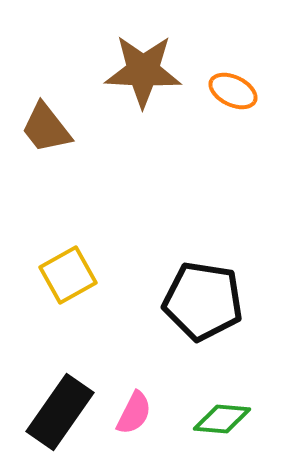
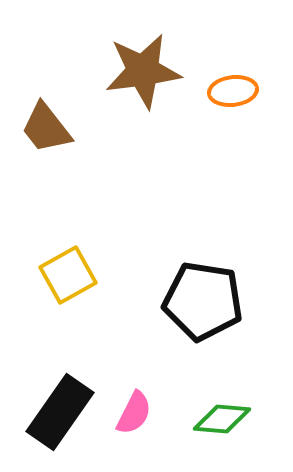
brown star: rotated 10 degrees counterclockwise
orange ellipse: rotated 33 degrees counterclockwise
